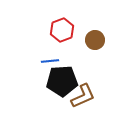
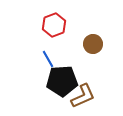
red hexagon: moved 8 px left, 5 px up
brown circle: moved 2 px left, 4 px down
blue line: moved 2 px left, 2 px up; rotated 66 degrees clockwise
